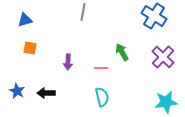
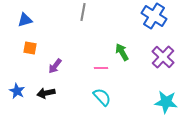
purple arrow: moved 13 px left, 4 px down; rotated 35 degrees clockwise
black arrow: rotated 12 degrees counterclockwise
cyan semicircle: rotated 30 degrees counterclockwise
cyan star: rotated 15 degrees clockwise
